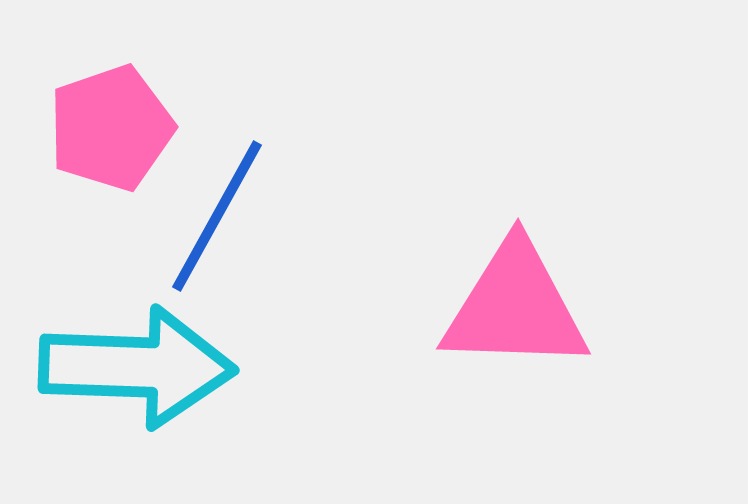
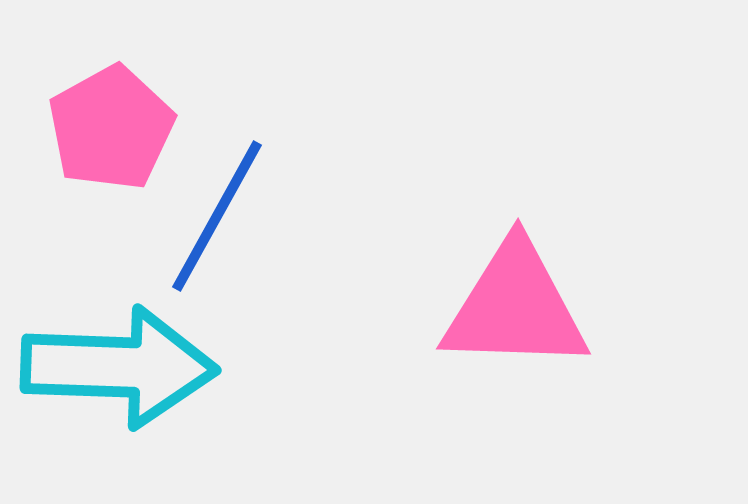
pink pentagon: rotated 10 degrees counterclockwise
cyan arrow: moved 18 px left
